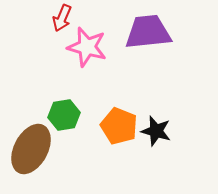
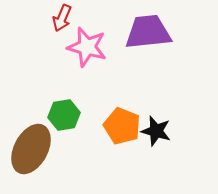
orange pentagon: moved 3 px right
